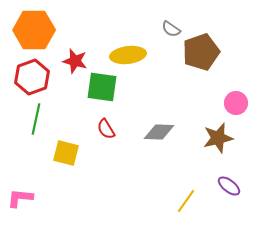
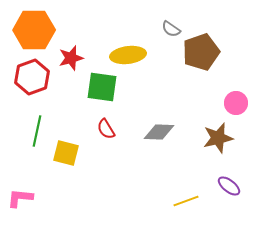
red star: moved 4 px left, 3 px up; rotated 30 degrees counterclockwise
green line: moved 1 px right, 12 px down
yellow line: rotated 35 degrees clockwise
